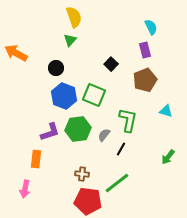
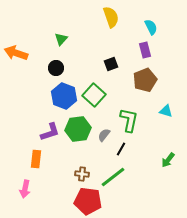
yellow semicircle: moved 37 px right
green triangle: moved 9 px left, 1 px up
orange arrow: rotated 10 degrees counterclockwise
black square: rotated 24 degrees clockwise
green square: rotated 20 degrees clockwise
green L-shape: moved 1 px right
green arrow: moved 3 px down
green line: moved 4 px left, 6 px up
